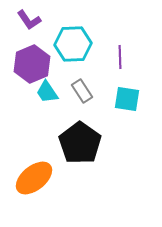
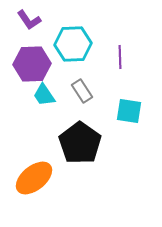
purple hexagon: rotated 21 degrees clockwise
cyan trapezoid: moved 3 px left, 3 px down
cyan square: moved 2 px right, 12 px down
